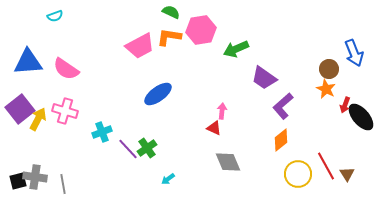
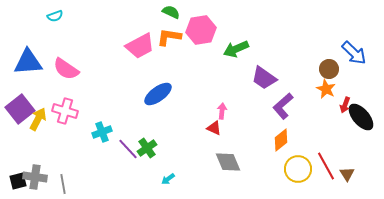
blue arrow: rotated 24 degrees counterclockwise
yellow circle: moved 5 px up
